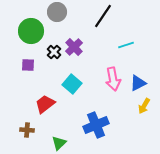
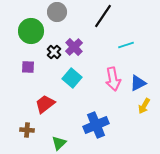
purple square: moved 2 px down
cyan square: moved 6 px up
